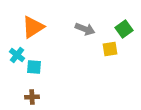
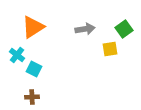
gray arrow: rotated 30 degrees counterclockwise
cyan square: moved 2 px down; rotated 21 degrees clockwise
